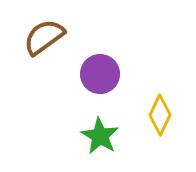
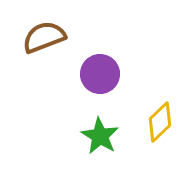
brown semicircle: rotated 15 degrees clockwise
yellow diamond: moved 7 px down; rotated 21 degrees clockwise
